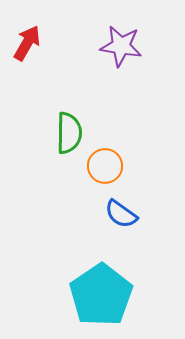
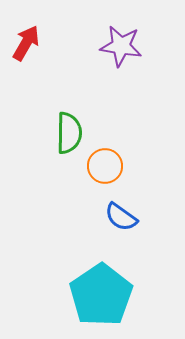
red arrow: moved 1 px left
blue semicircle: moved 3 px down
